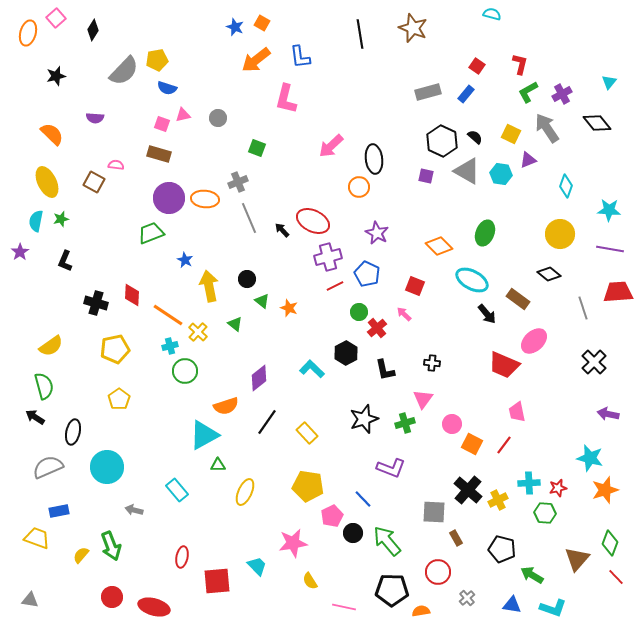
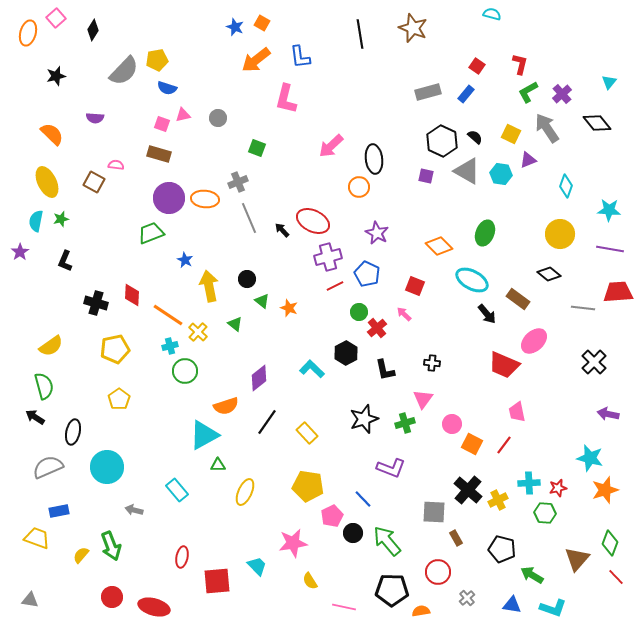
purple cross at (562, 94): rotated 12 degrees counterclockwise
gray line at (583, 308): rotated 65 degrees counterclockwise
